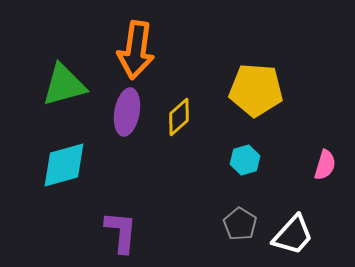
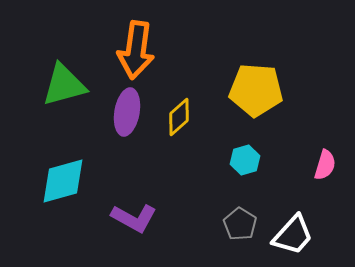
cyan diamond: moved 1 px left, 16 px down
purple L-shape: moved 13 px right, 14 px up; rotated 114 degrees clockwise
